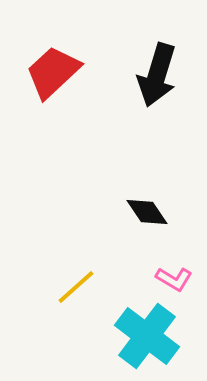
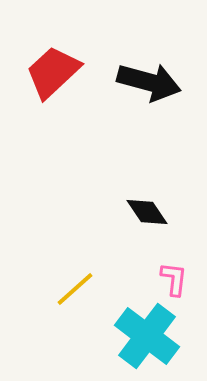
black arrow: moved 8 px left, 7 px down; rotated 92 degrees counterclockwise
pink L-shape: rotated 114 degrees counterclockwise
yellow line: moved 1 px left, 2 px down
